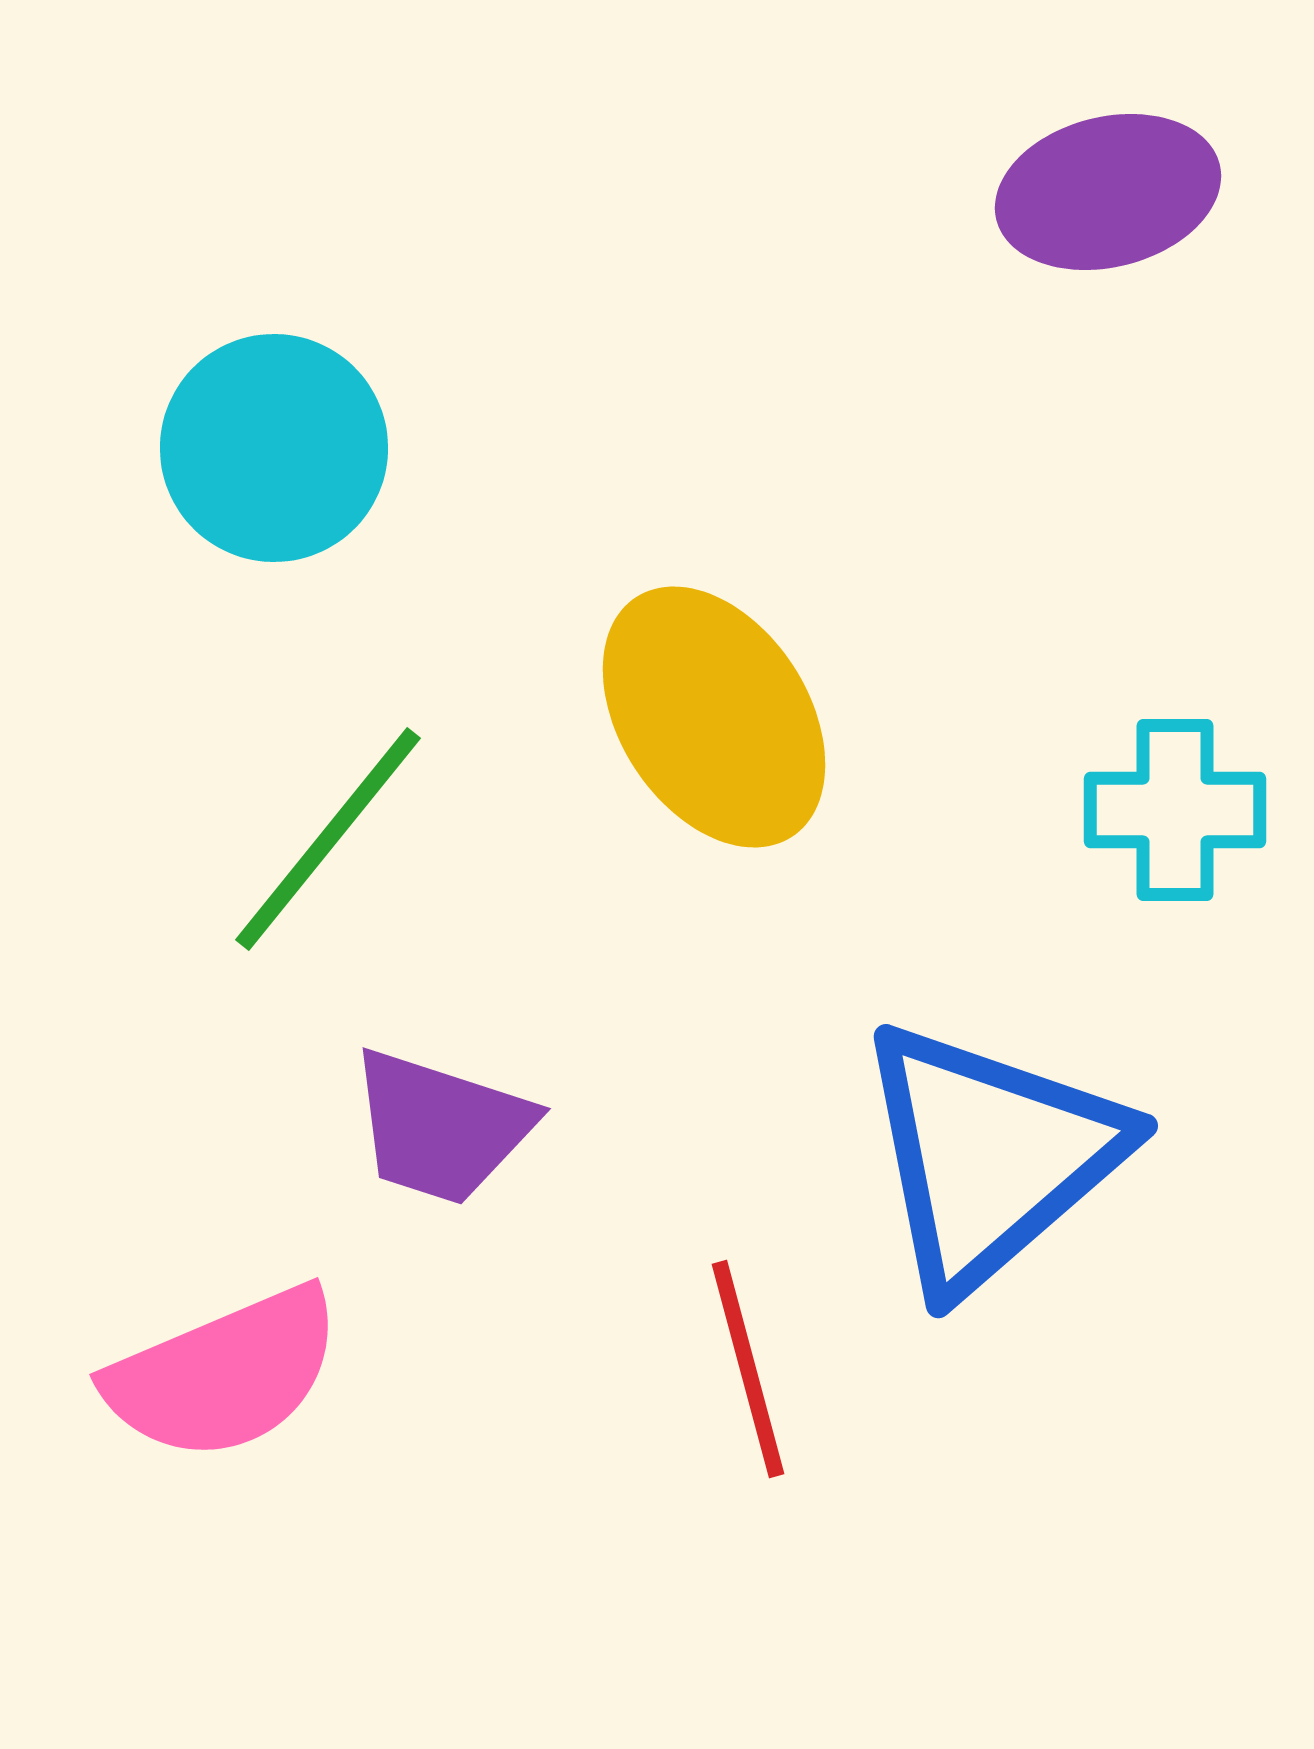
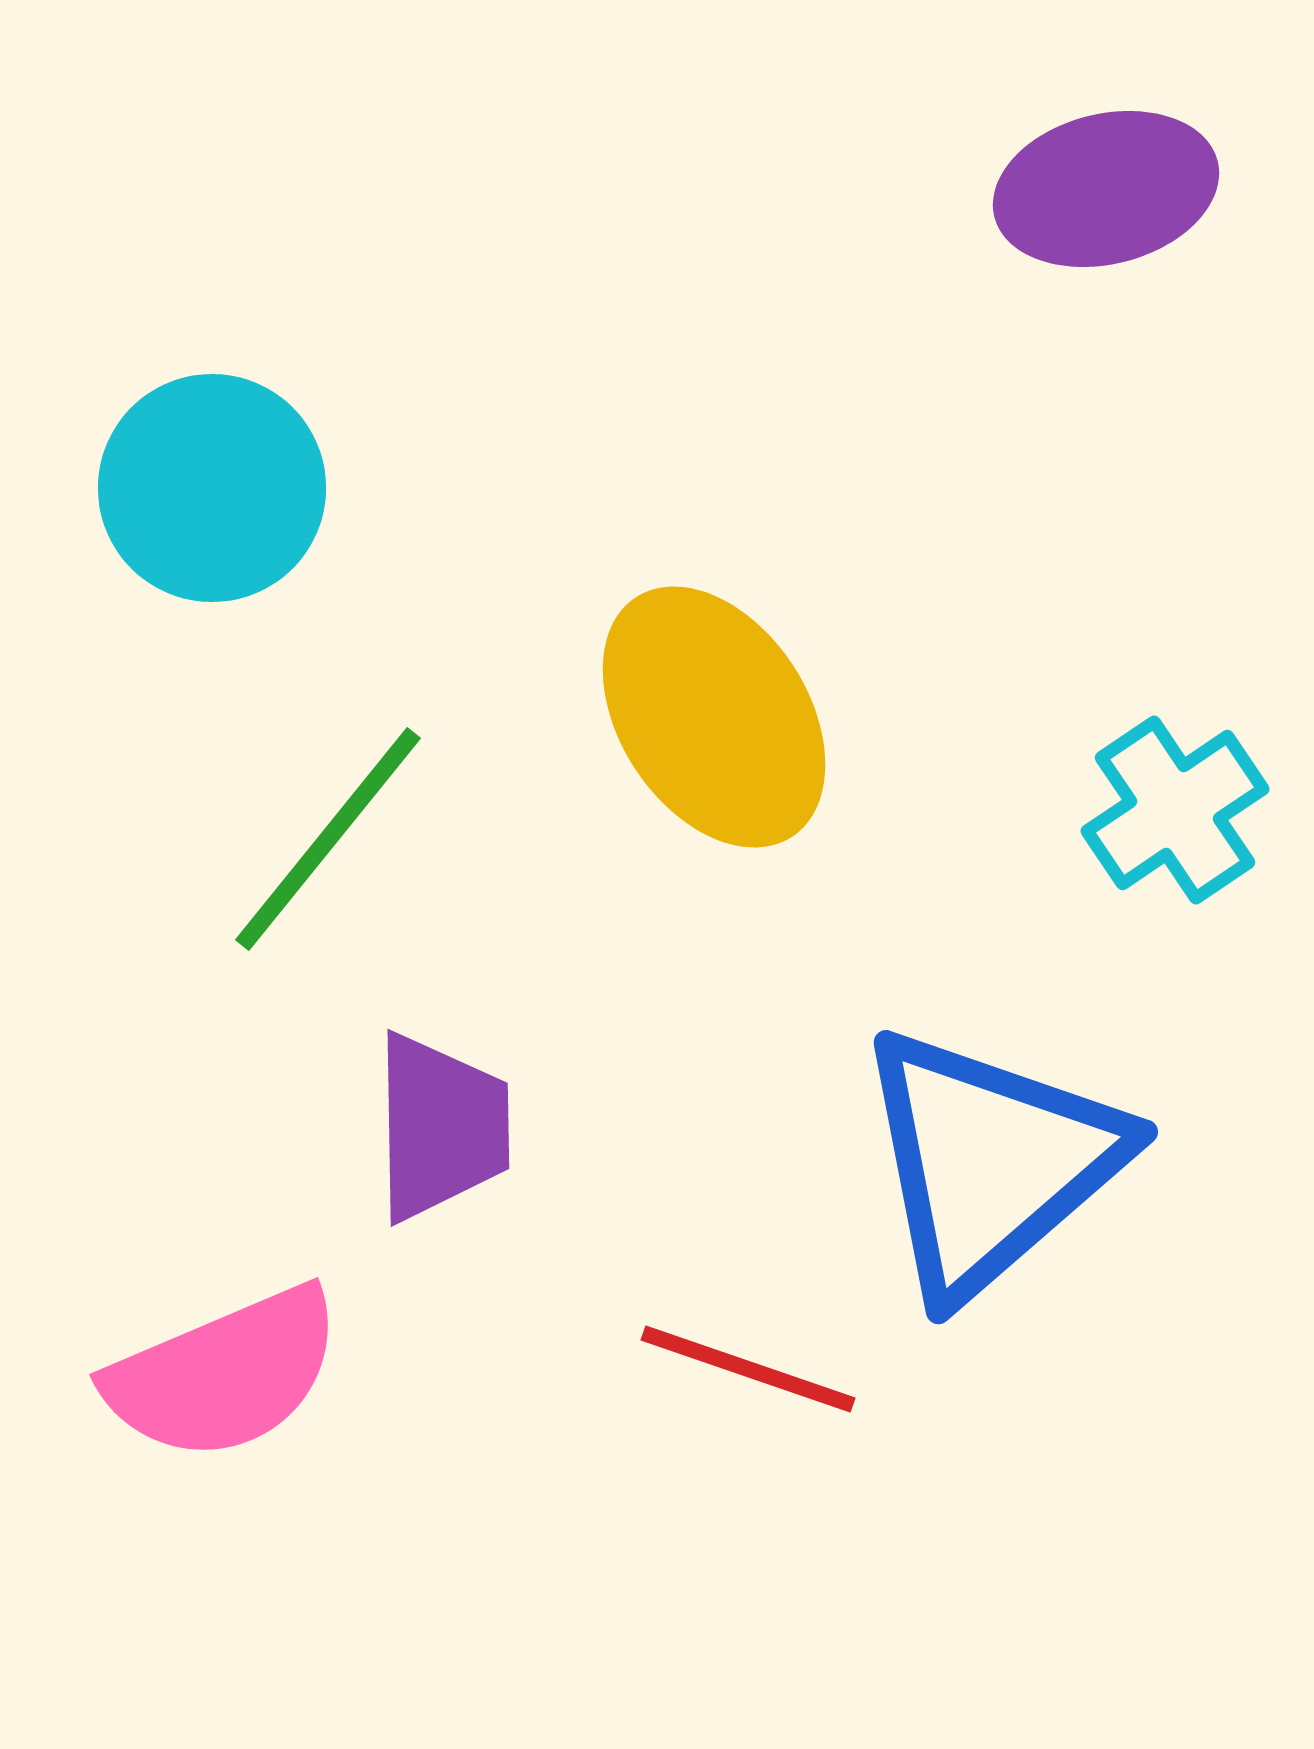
purple ellipse: moved 2 px left, 3 px up
cyan circle: moved 62 px left, 40 px down
cyan cross: rotated 34 degrees counterclockwise
purple trapezoid: rotated 109 degrees counterclockwise
blue triangle: moved 6 px down
red line: rotated 56 degrees counterclockwise
